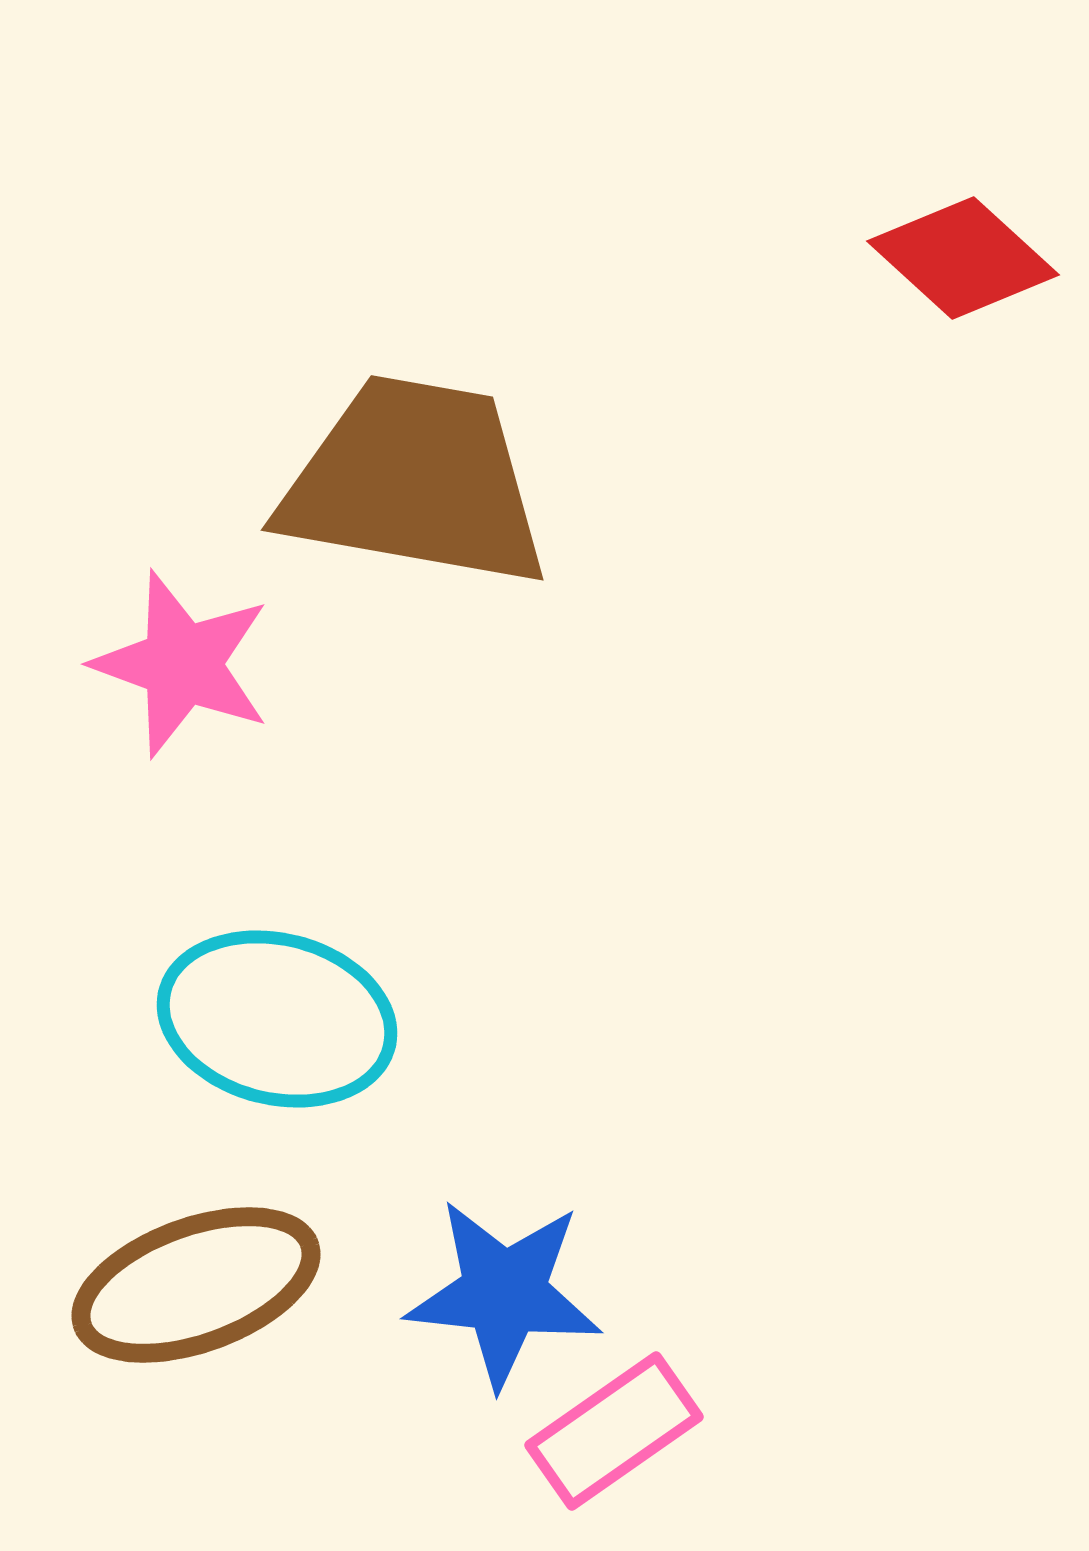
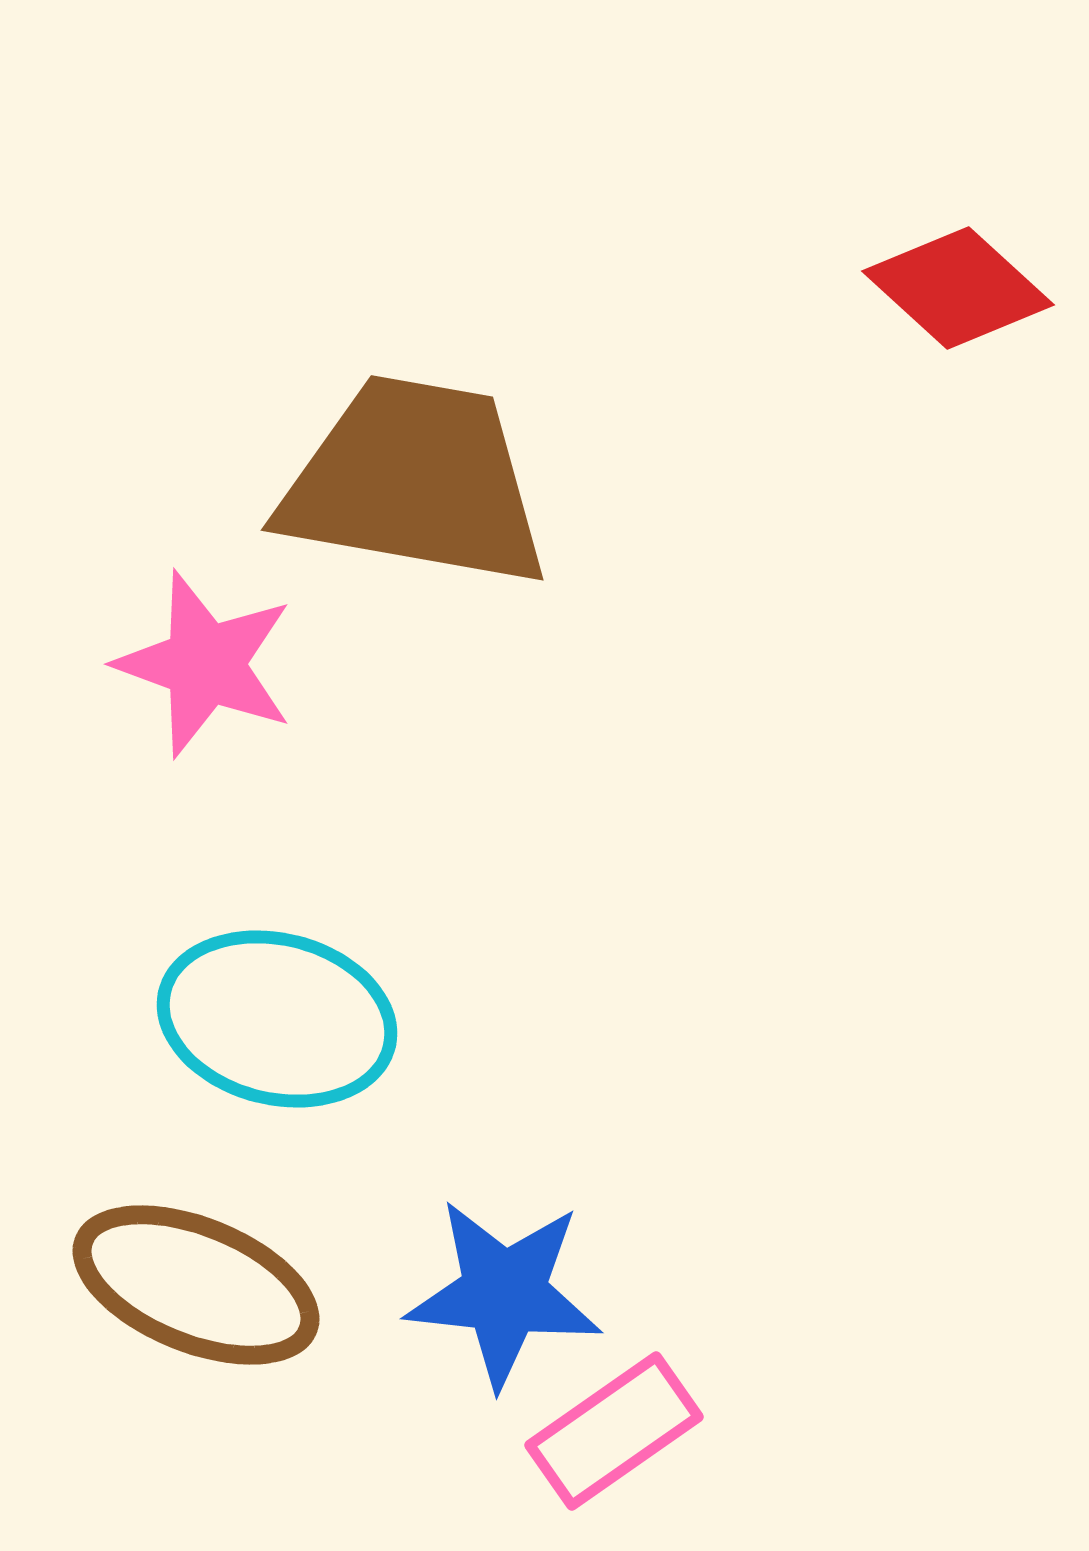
red diamond: moved 5 px left, 30 px down
pink star: moved 23 px right
brown ellipse: rotated 42 degrees clockwise
